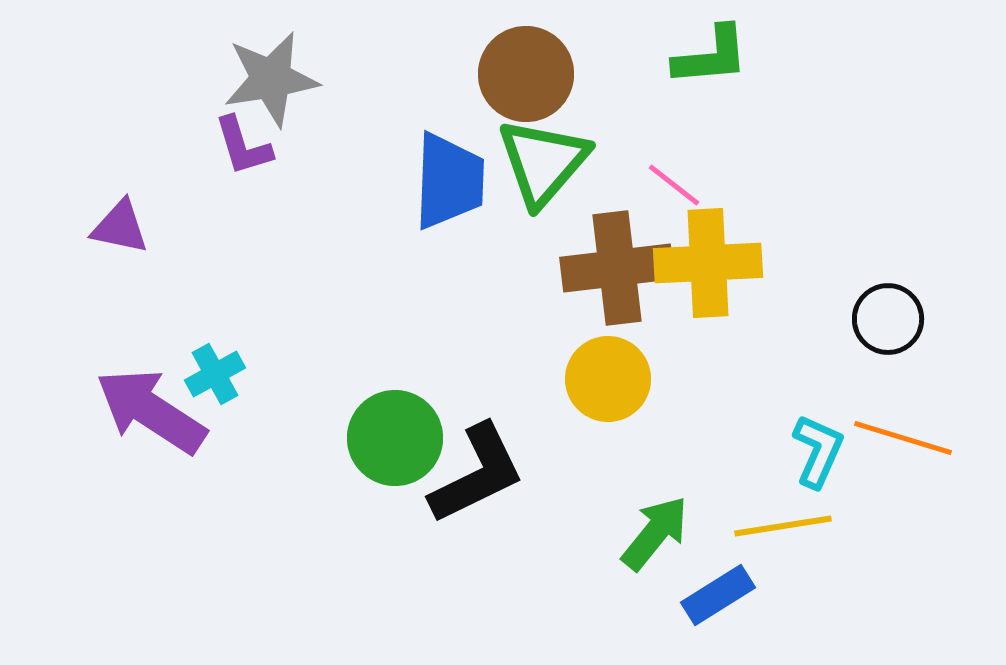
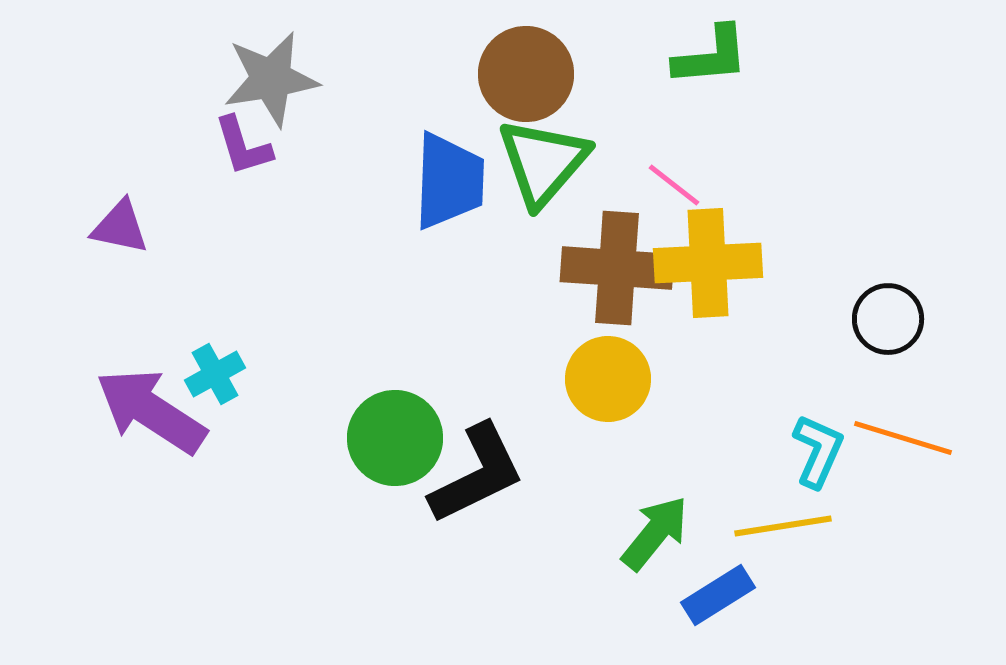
brown cross: rotated 11 degrees clockwise
